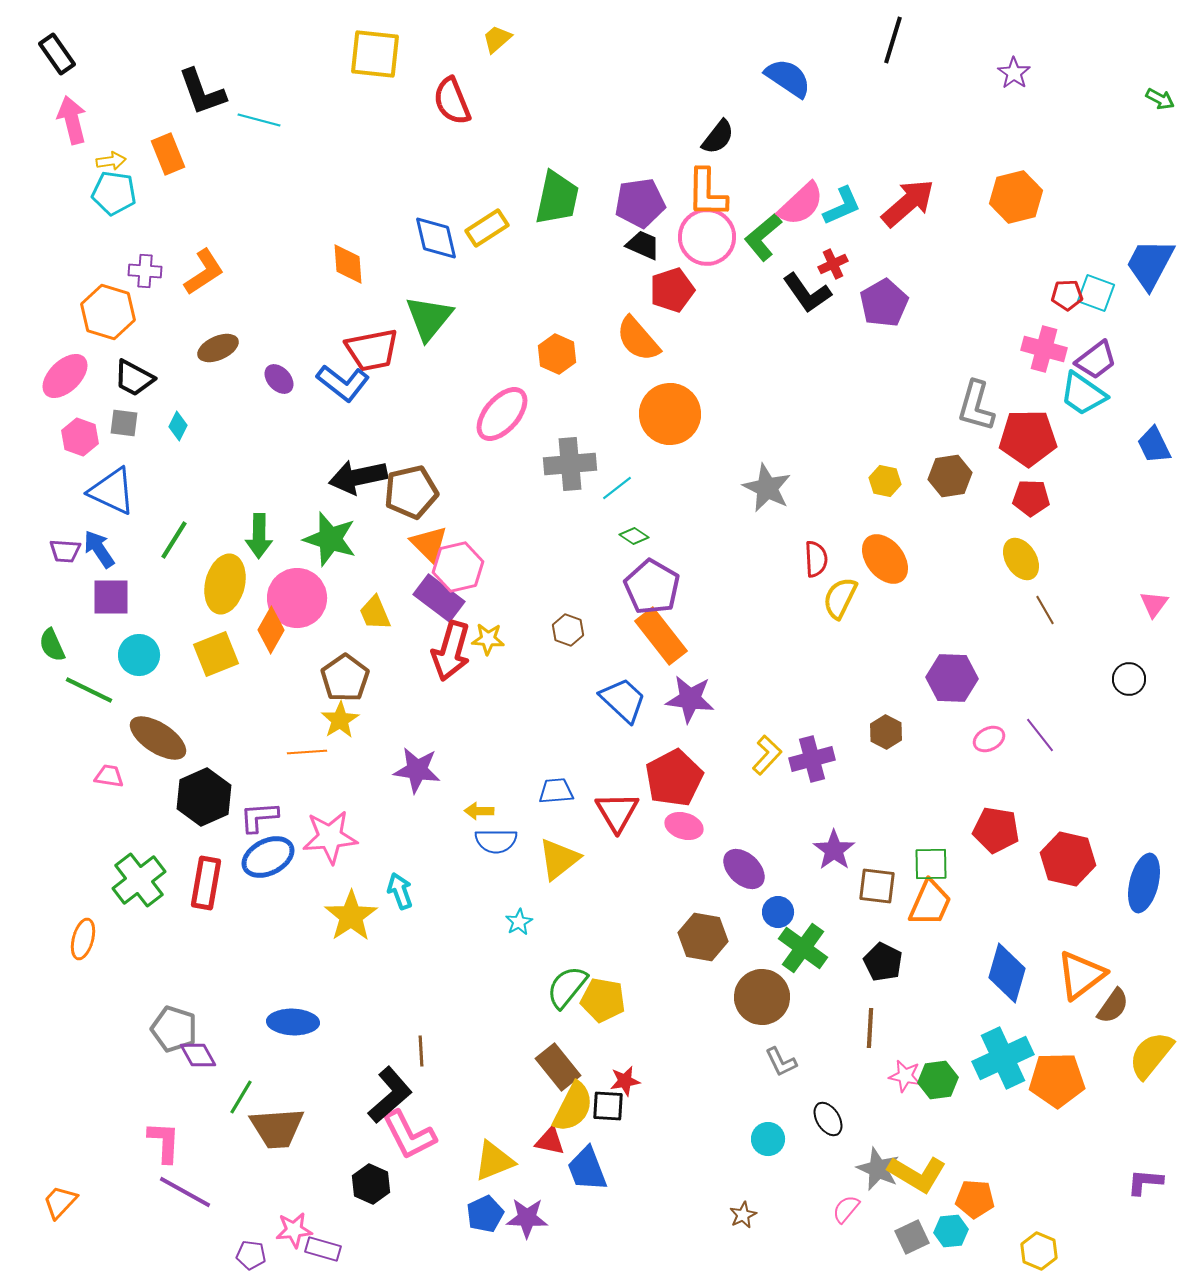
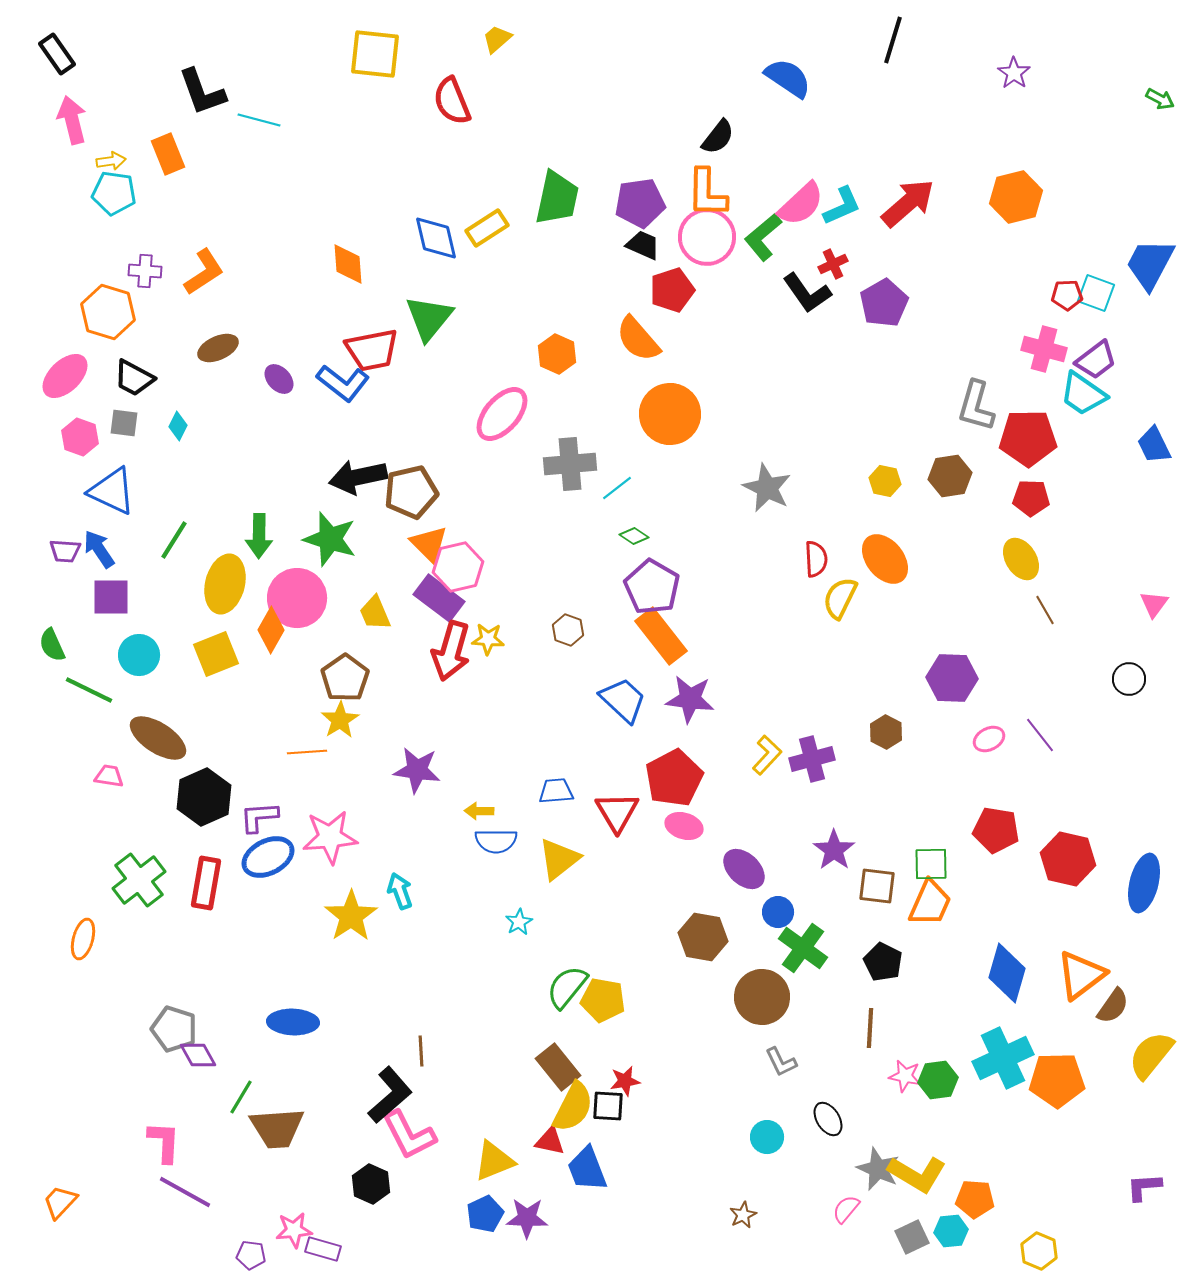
cyan circle at (768, 1139): moved 1 px left, 2 px up
purple L-shape at (1145, 1182): moved 1 px left, 5 px down; rotated 9 degrees counterclockwise
